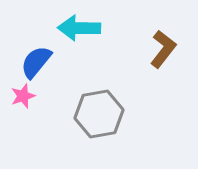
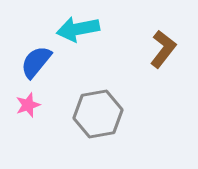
cyan arrow: moved 1 px left, 1 px down; rotated 12 degrees counterclockwise
pink star: moved 5 px right, 9 px down
gray hexagon: moved 1 px left
